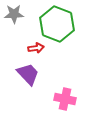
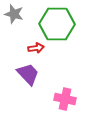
gray star: rotated 18 degrees clockwise
green hexagon: rotated 20 degrees counterclockwise
